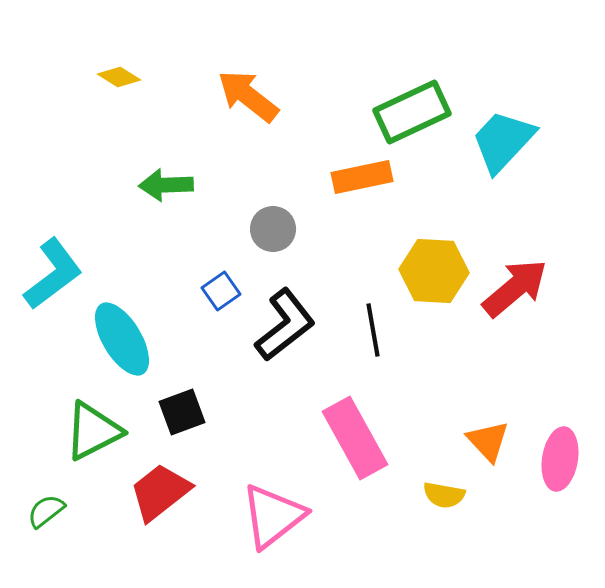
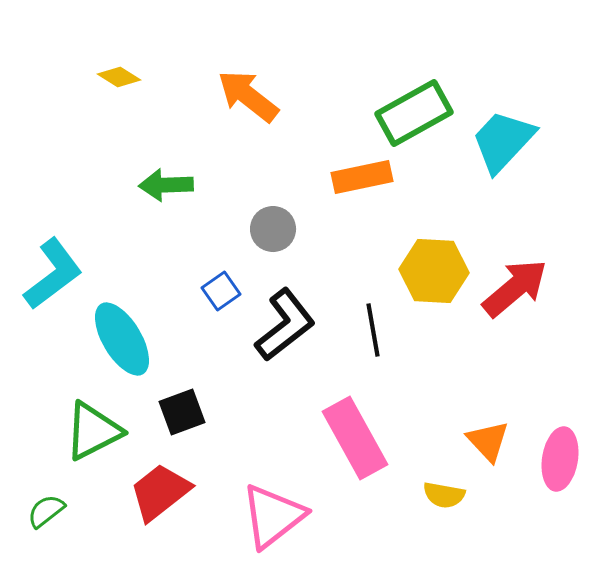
green rectangle: moved 2 px right, 1 px down; rotated 4 degrees counterclockwise
